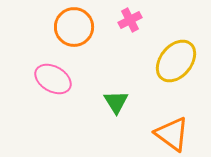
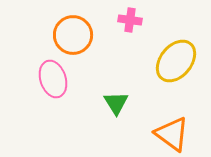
pink cross: rotated 35 degrees clockwise
orange circle: moved 1 px left, 8 px down
pink ellipse: rotated 42 degrees clockwise
green triangle: moved 1 px down
